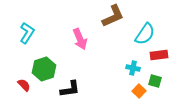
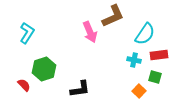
pink arrow: moved 10 px right, 7 px up
cyan cross: moved 1 px right, 8 px up
green square: moved 4 px up
black L-shape: moved 10 px right
